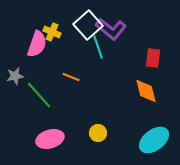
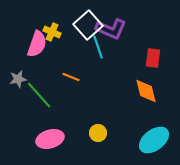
purple L-shape: rotated 16 degrees counterclockwise
gray star: moved 3 px right, 3 px down
